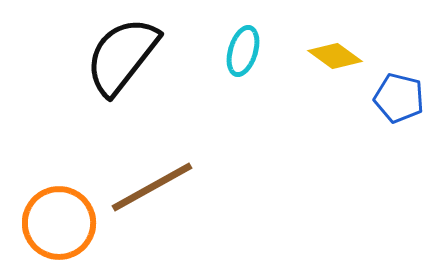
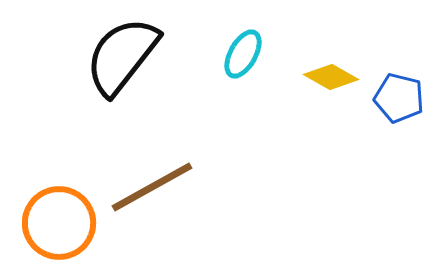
cyan ellipse: moved 3 px down; rotated 12 degrees clockwise
yellow diamond: moved 4 px left, 21 px down; rotated 6 degrees counterclockwise
